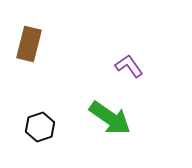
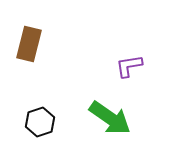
purple L-shape: rotated 64 degrees counterclockwise
black hexagon: moved 5 px up
